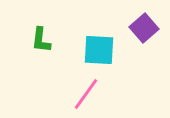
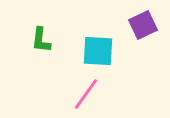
purple square: moved 1 px left, 3 px up; rotated 16 degrees clockwise
cyan square: moved 1 px left, 1 px down
